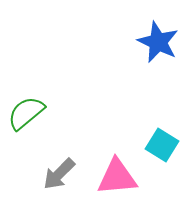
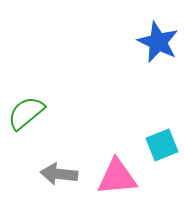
cyan square: rotated 36 degrees clockwise
gray arrow: rotated 51 degrees clockwise
